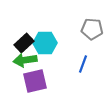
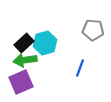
gray pentagon: moved 1 px right, 1 px down
cyan hexagon: rotated 15 degrees counterclockwise
blue line: moved 3 px left, 4 px down
purple square: moved 14 px left, 1 px down; rotated 10 degrees counterclockwise
